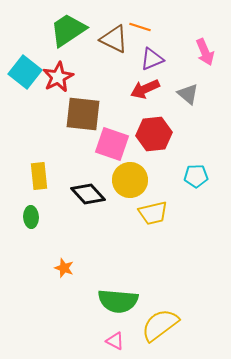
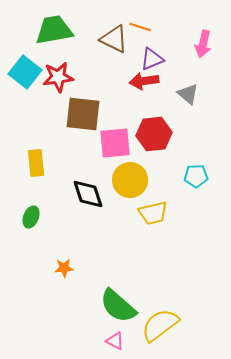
green trapezoid: moved 14 px left; rotated 24 degrees clockwise
pink arrow: moved 2 px left, 8 px up; rotated 36 degrees clockwise
red star: rotated 20 degrees clockwise
red arrow: moved 1 px left, 8 px up; rotated 16 degrees clockwise
pink square: moved 3 px right, 1 px up; rotated 24 degrees counterclockwise
yellow rectangle: moved 3 px left, 13 px up
black diamond: rotated 24 degrees clockwise
green ellipse: rotated 25 degrees clockwise
orange star: rotated 24 degrees counterclockwise
green semicircle: moved 5 px down; rotated 36 degrees clockwise
